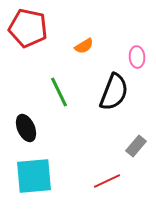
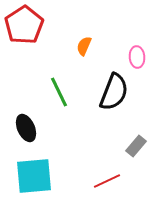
red pentagon: moved 4 px left, 3 px up; rotated 27 degrees clockwise
orange semicircle: rotated 144 degrees clockwise
